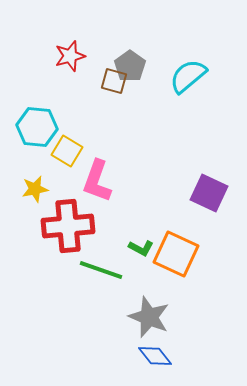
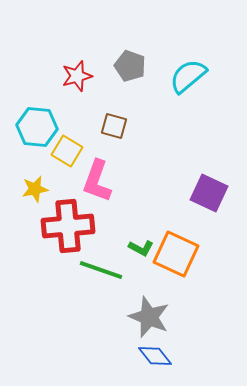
red star: moved 7 px right, 20 px down
gray pentagon: rotated 16 degrees counterclockwise
brown square: moved 45 px down
